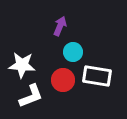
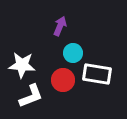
cyan circle: moved 1 px down
white rectangle: moved 2 px up
